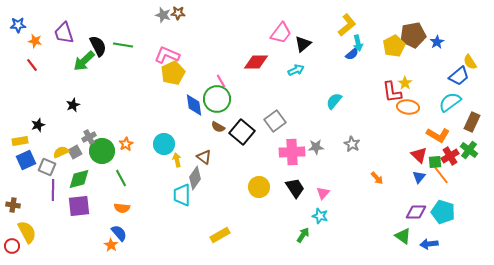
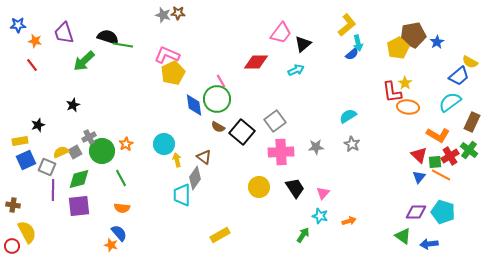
black semicircle at (98, 46): moved 10 px right, 9 px up; rotated 45 degrees counterclockwise
yellow pentagon at (394, 46): moved 4 px right, 2 px down
yellow semicircle at (470, 62): rotated 28 degrees counterclockwise
cyan semicircle at (334, 101): moved 14 px right, 15 px down; rotated 18 degrees clockwise
pink cross at (292, 152): moved 11 px left
orange line at (441, 175): rotated 24 degrees counterclockwise
orange arrow at (377, 178): moved 28 px left, 43 px down; rotated 64 degrees counterclockwise
orange star at (111, 245): rotated 16 degrees counterclockwise
